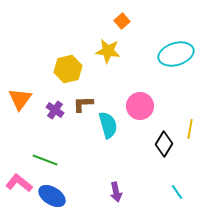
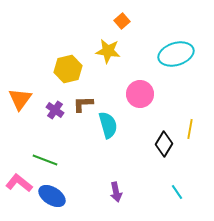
pink circle: moved 12 px up
